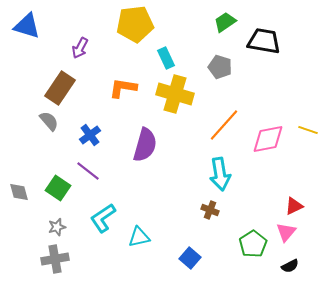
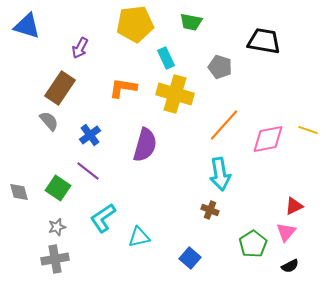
green trapezoid: moved 34 px left; rotated 135 degrees counterclockwise
